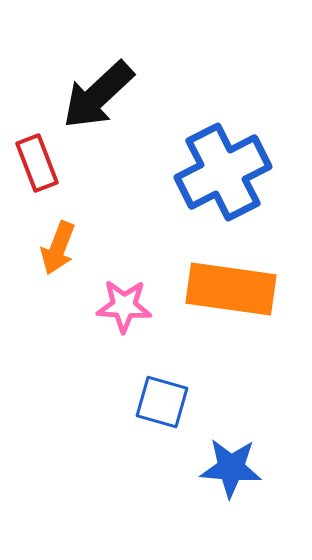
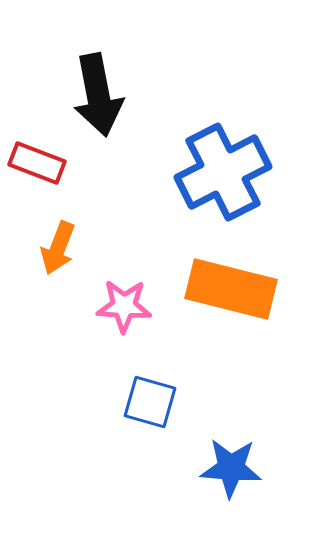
black arrow: rotated 58 degrees counterclockwise
red rectangle: rotated 48 degrees counterclockwise
orange rectangle: rotated 6 degrees clockwise
blue square: moved 12 px left
